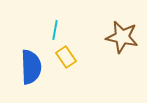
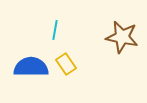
yellow rectangle: moved 7 px down
blue semicircle: rotated 88 degrees counterclockwise
